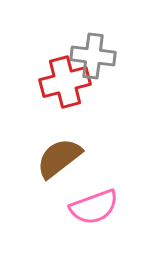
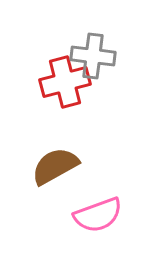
brown semicircle: moved 4 px left, 8 px down; rotated 9 degrees clockwise
pink semicircle: moved 4 px right, 8 px down
